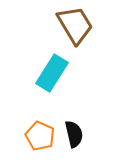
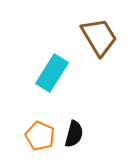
brown trapezoid: moved 24 px right, 12 px down
black semicircle: rotated 28 degrees clockwise
